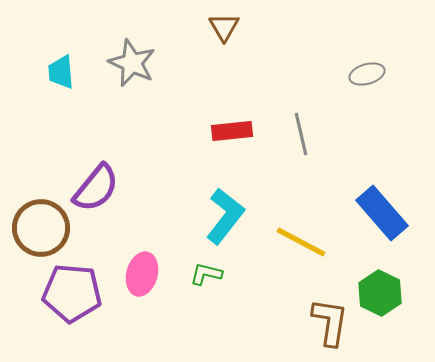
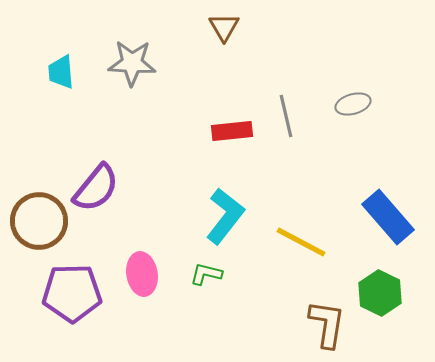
gray star: rotated 21 degrees counterclockwise
gray ellipse: moved 14 px left, 30 px down
gray line: moved 15 px left, 18 px up
blue rectangle: moved 6 px right, 4 px down
brown circle: moved 2 px left, 7 px up
pink ellipse: rotated 24 degrees counterclockwise
purple pentagon: rotated 6 degrees counterclockwise
brown L-shape: moved 3 px left, 2 px down
